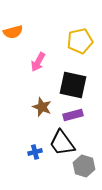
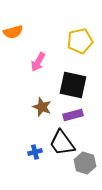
gray hexagon: moved 1 px right, 3 px up
